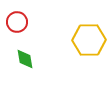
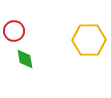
red circle: moved 3 px left, 9 px down
